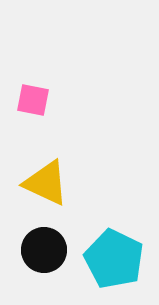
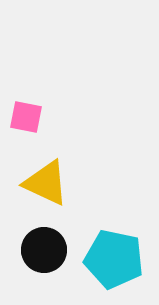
pink square: moved 7 px left, 17 px down
cyan pentagon: rotated 14 degrees counterclockwise
